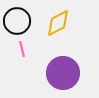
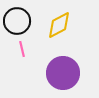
yellow diamond: moved 1 px right, 2 px down
